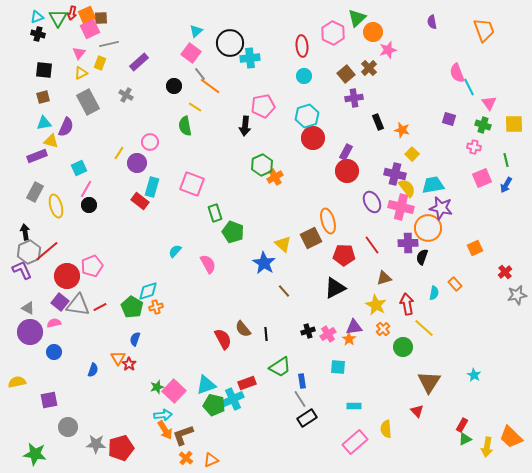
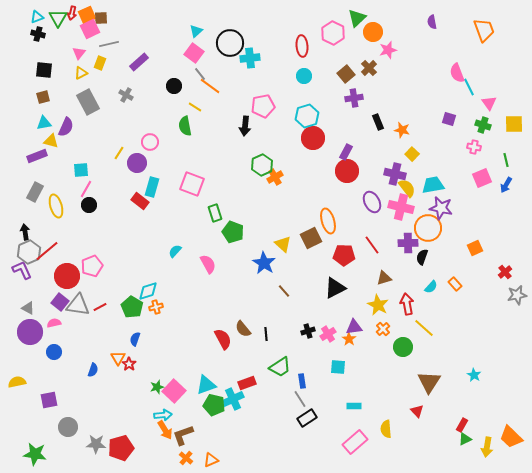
pink square at (191, 53): moved 3 px right
cyan square at (79, 168): moved 2 px right, 2 px down; rotated 21 degrees clockwise
cyan semicircle at (434, 293): moved 3 px left, 6 px up; rotated 32 degrees clockwise
yellow star at (376, 305): moved 2 px right
